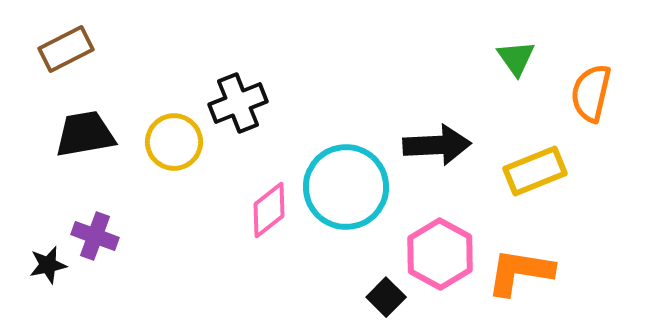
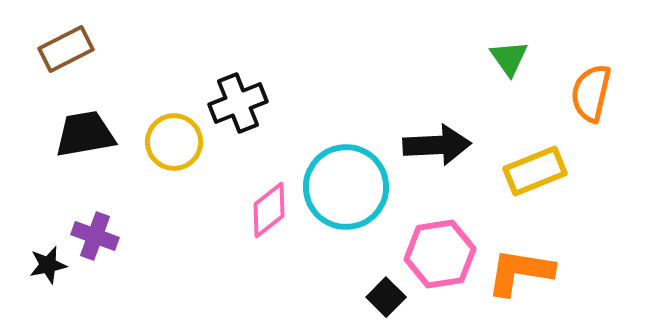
green triangle: moved 7 px left
pink hexagon: rotated 22 degrees clockwise
